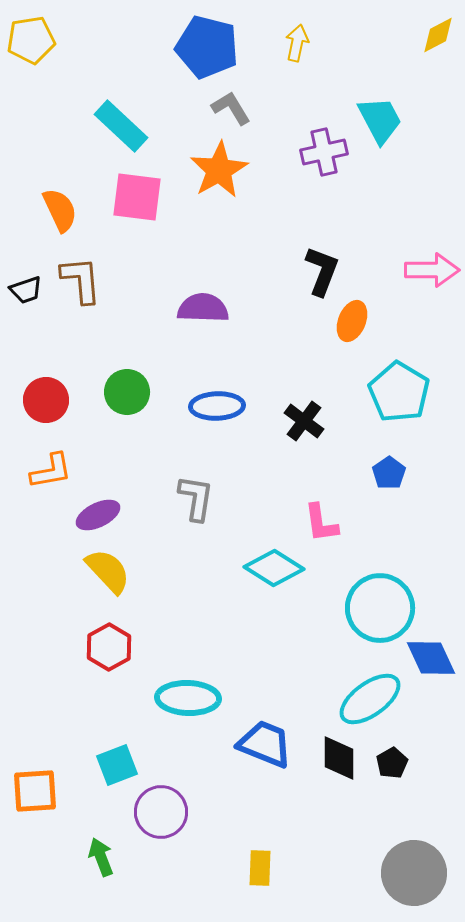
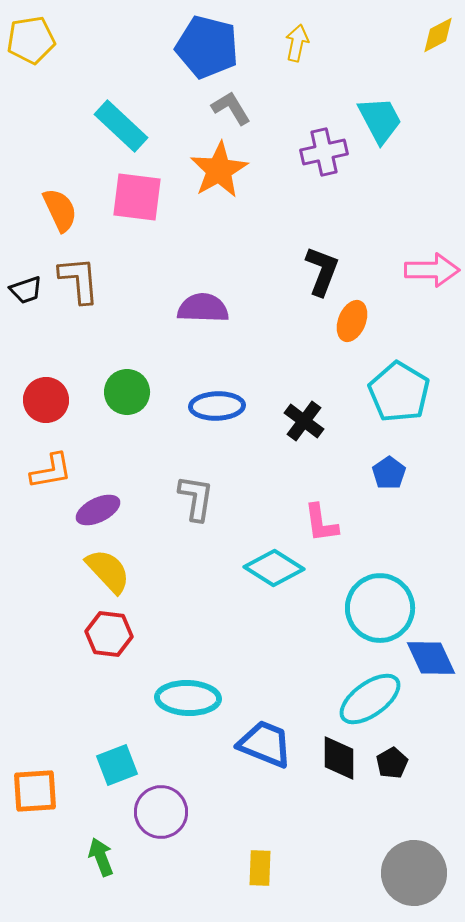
brown L-shape at (81, 280): moved 2 px left
purple ellipse at (98, 515): moved 5 px up
red hexagon at (109, 647): moved 13 px up; rotated 24 degrees counterclockwise
